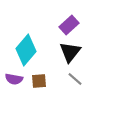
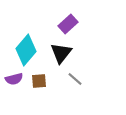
purple rectangle: moved 1 px left, 1 px up
black triangle: moved 9 px left, 1 px down
purple semicircle: rotated 24 degrees counterclockwise
